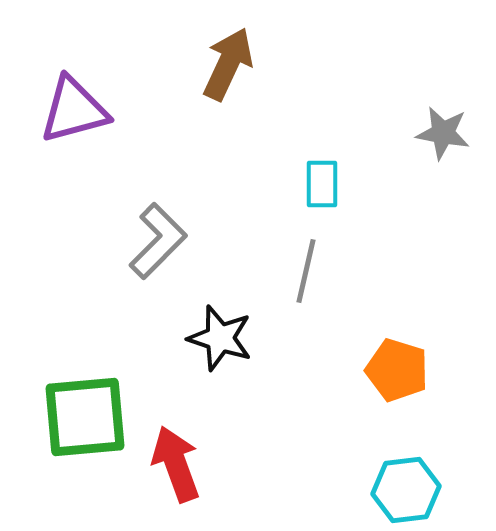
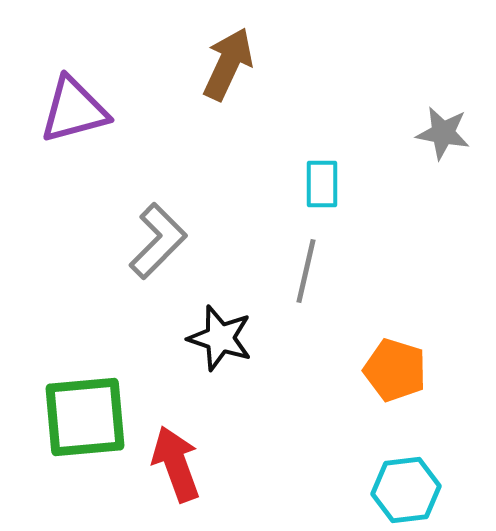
orange pentagon: moved 2 px left
